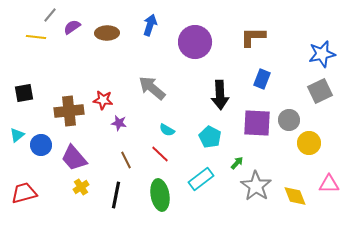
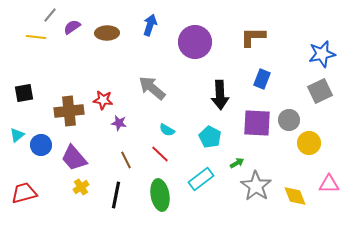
green arrow: rotated 16 degrees clockwise
